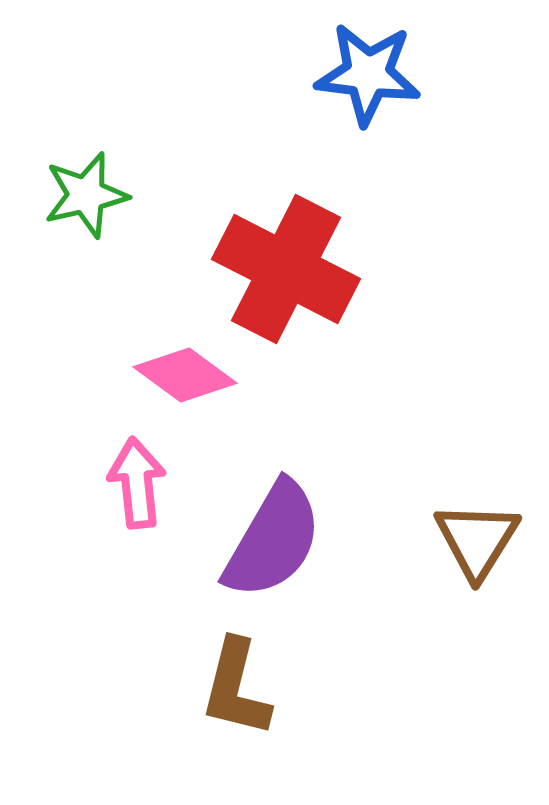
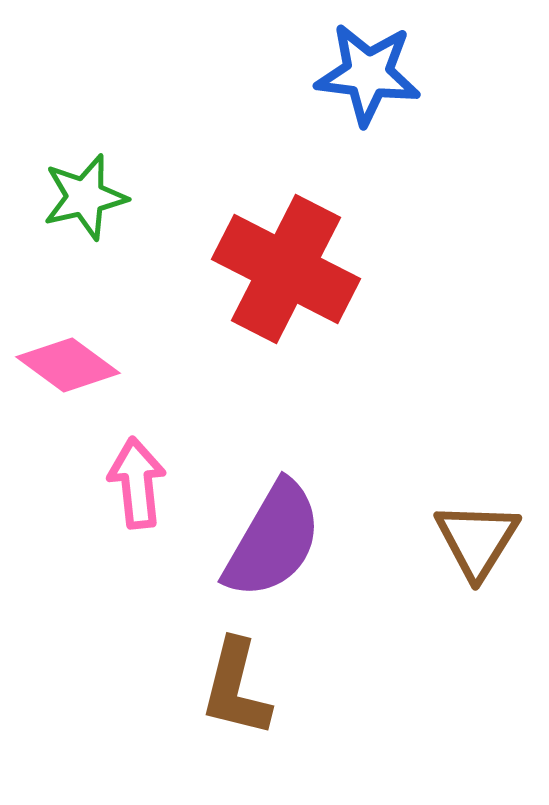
green star: moved 1 px left, 2 px down
pink diamond: moved 117 px left, 10 px up
